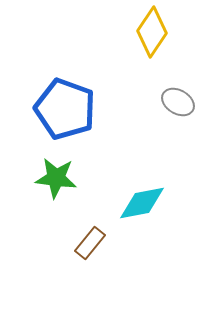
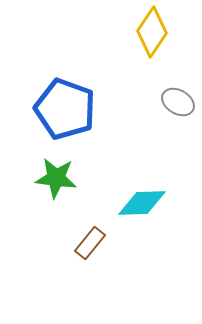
cyan diamond: rotated 9 degrees clockwise
